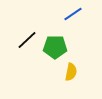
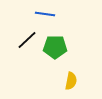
blue line: moved 28 px left; rotated 42 degrees clockwise
yellow semicircle: moved 9 px down
